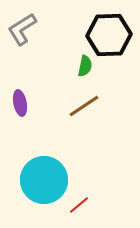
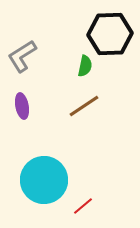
gray L-shape: moved 27 px down
black hexagon: moved 1 px right, 1 px up
purple ellipse: moved 2 px right, 3 px down
red line: moved 4 px right, 1 px down
